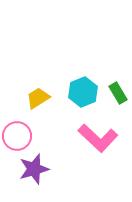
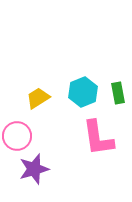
green rectangle: rotated 20 degrees clockwise
pink L-shape: rotated 39 degrees clockwise
